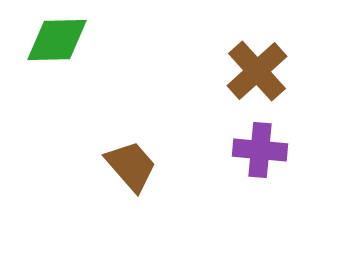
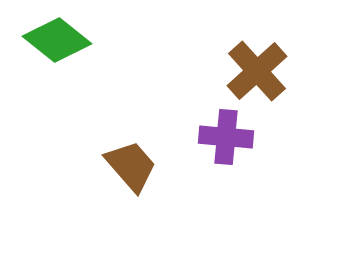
green diamond: rotated 40 degrees clockwise
purple cross: moved 34 px left, 13 px up
